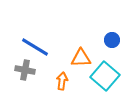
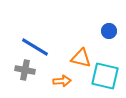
blue circle: moved 3 px left, 9 px up
orange triangle: rotated 15 degrees clockwise
cyan square: rotated 28 degrees counterclockwise
orange arrow: rotated 78 degrees clockwise
